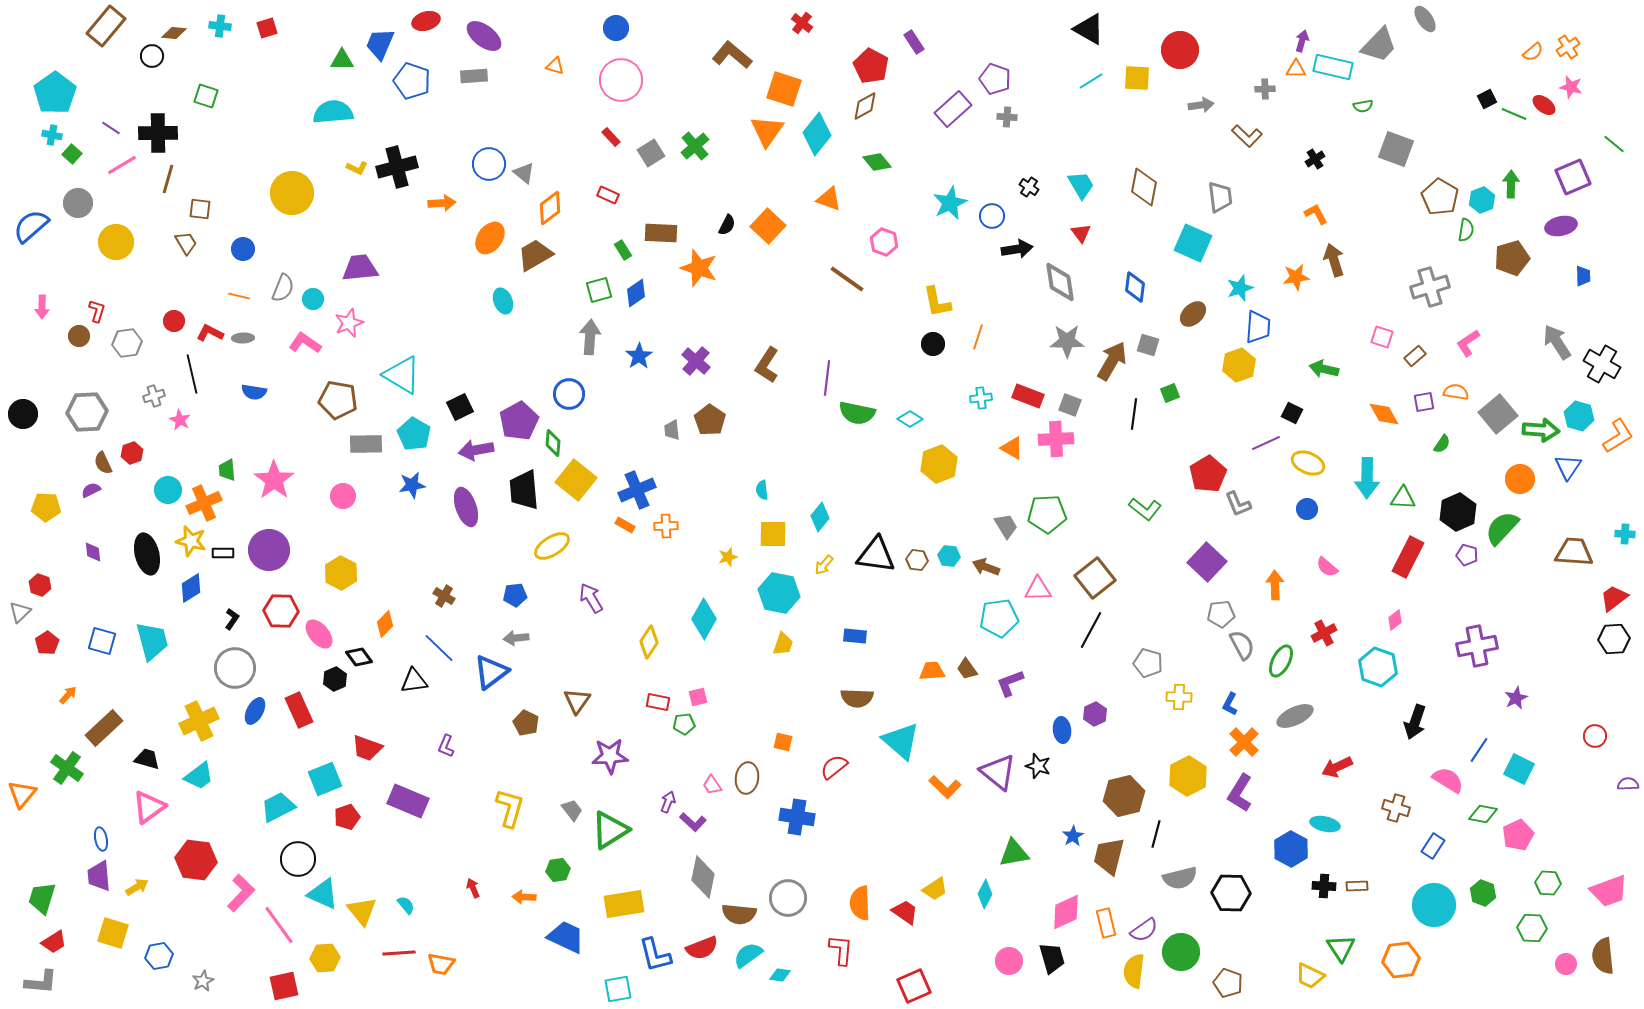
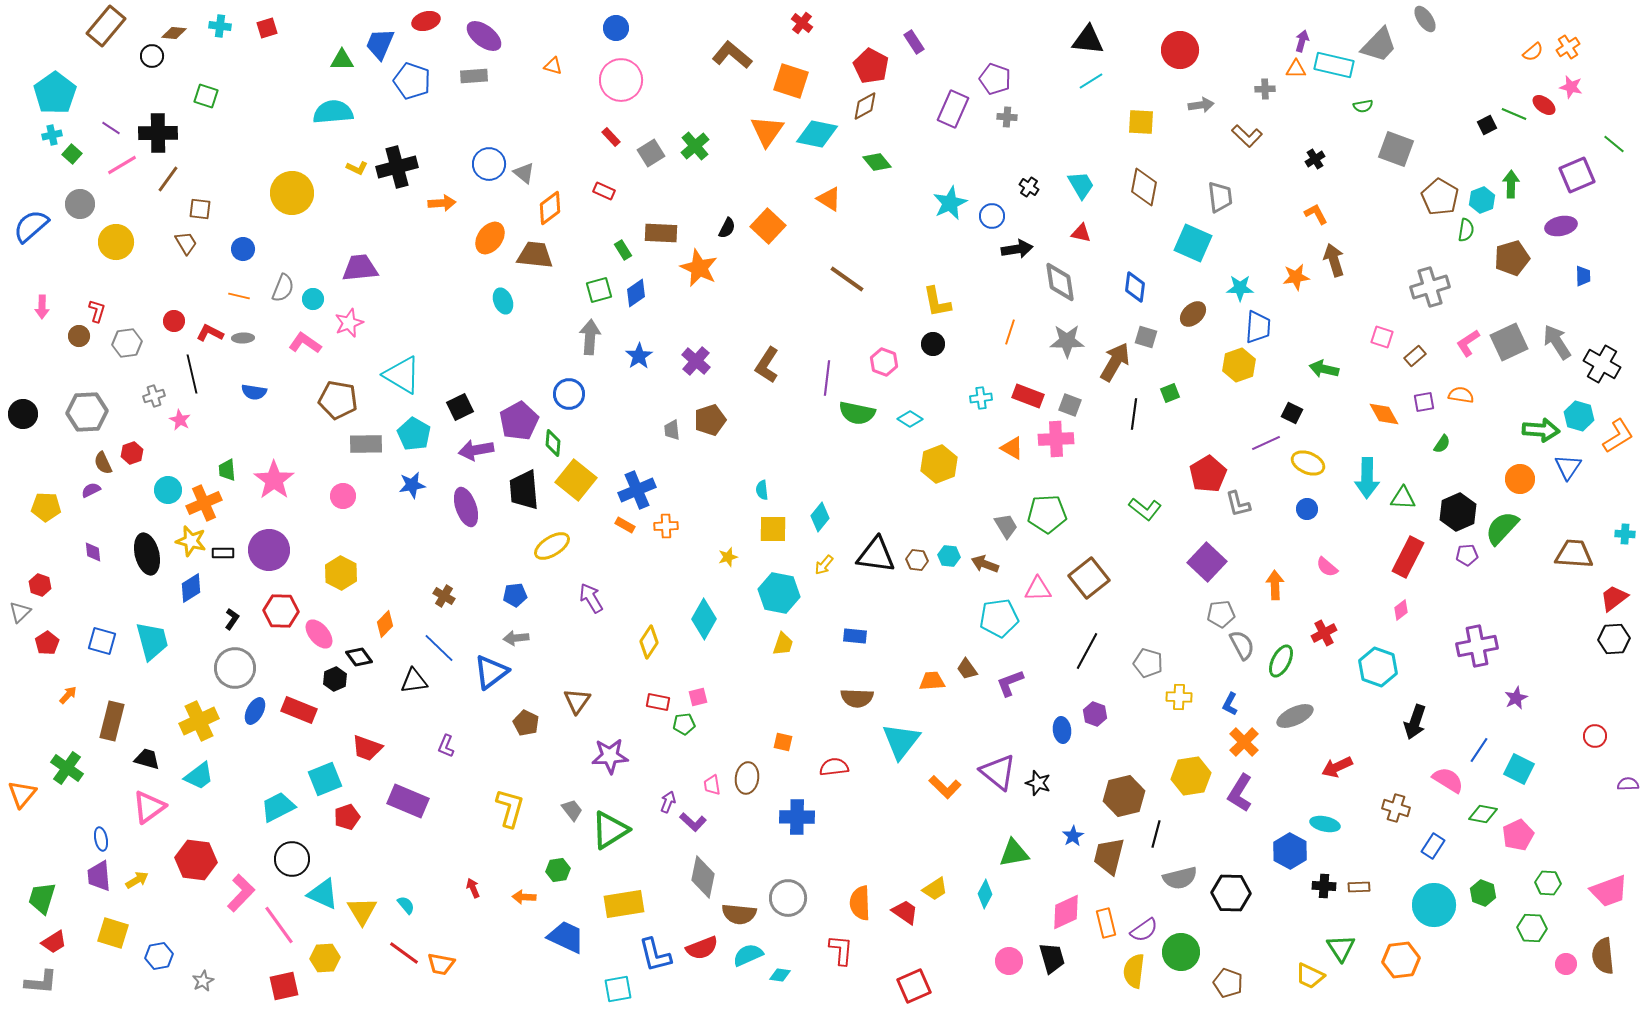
black triangle at (1089, 29): moved 1 px left, 11 px down; rotated 24 degrees counterclockwise
orange triangle at (555, 66): moved 2 px left
cyan rectangle at (1333, 67): moved 1 px right, 2 px up
yellow square at (1137, 78): moved 4 px right, 44 px down
orange square at (784, 89): moved 7 px right, 8 px up
black square at (1487, 99): moved 26 px down
purple rectangle at (953, 109): rotated 24 degrees counterclockwise
cyan diamond at (817, 134): rotated 63 degrees clockwise
cyan cross at (52, 135): rotated 24 degrees counterclockwise
purple square at (1573, 177): moved 4 px right, 2 px up
brown line at (168, 179): rotated 20 degrees clockwise
red rectangle at (608, 195): moved 4 px left, 4 px up
orange triangle at (829, 199): rotated 12 degrees clockwise
gray circle at (78, 203): moved 2 px right, 1 px down
black semicircle at (727, 225): moved 3 px down
red triangle at (1081, 233): rotated 40 degrees counterclockwise
pink hexagon at (884, 242): moved 120 px down
brown trapezoid at (535, 255): rotated 36 degrees clockwise
orange star at (699, 268): rotated 6 degrees clockwise
cyan star at (1240, 288): rotated 20 degrees clockwise
orange line at (978, 337): moved 32 px right, 5 px up
gray square at (1148, 345): moved 2 px left, 8 px up
brown arrow at (1112, 361): moved 3 px right, 1 px down
orange semicircle at (1456, 392): moved 5 px right, 3 px down
gray square at (1498, 414): moved 11 px right, 72 px up; rotated 15 degrees clockwise
brown pentagon at (710, 420): rotated 20 degrees clockwise
gray L-shape at (1238, 504): rotated 8 degrees clockwise
yellow square at (773, 534): moved 5 px up
brown trapezoid at (1574, 552): moved 2 px down
purple pentagon at (1467, 555): rotated 20 degrees counterclockwise
brown arrow at (986, 567): moved 1 px left, 3 px up
brown square at (1095, 578): moved 6 px left
pink diamond at (1395, 620): moved 6 px right, 10 px up
black line at (1091, 630): moved 4 px left, 21 px down
orange trapezoid at (932, 671): moved 10 px down
red rectangle at (299, 710): rotated 44 degrees counterclockwise
purple hexagon at (1095, 714): rotated 15 degrees counterclockwise
brown rectangle at (104, 728): moved 8 px right, 7 px up; rotated 33 degrees counterclockwise
cyan triangle at (901, 741): rotated 27 degrees clockwise
black star at (1038, 766): moved 17 px down
red semicircle at (834, 767): rotated 32 degrees clockwise
yellow hexagon at (1188, 776): moved 3 px right; rotated 18 degrees clockwise
pink trapezoid at (712, 785): rotated 25 degrees clockwise
blue cross at (797, 817): rotated 8 degrees counterclockwise
blue hexagon at (1291, 849): moved 1 px left, 2 px down
black circle at (298, 859): moved 6 px left
brown rectangle at (1357, 886): moved 2 px right, 1 px down
yellow arrow at (137, 887): moved 7 px up
yellow triangle at (362, 911): rotated 8 degrees clockwise
red line at (399, 953): moved 5 px right; rotated 40 degrees clockwise
cyan semicircle at (748, 955): rotated 12 degrees clockwise
